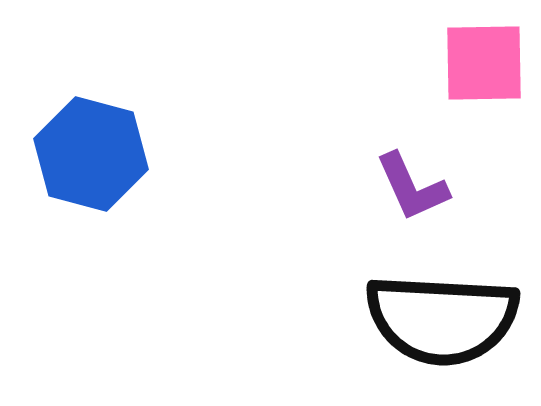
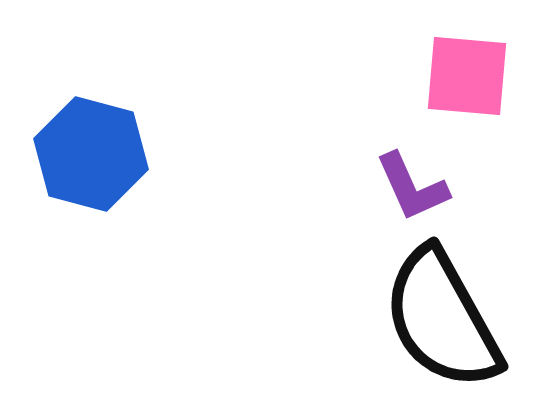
pink square: moved 17 px left, 13 px down; rotated 6 degrees clockwise
black semicircle: rotated 58 degrees clockwise
